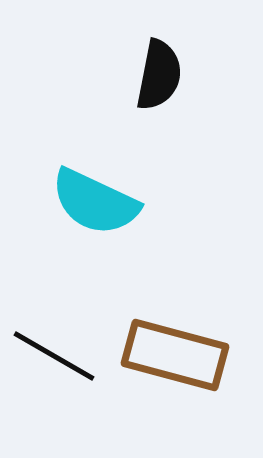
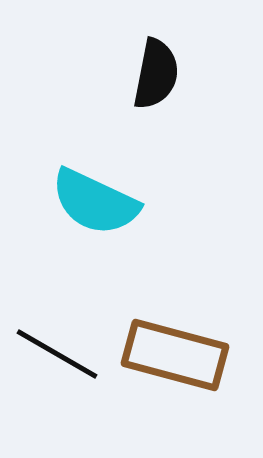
black semicircle: moved 3 px left, 1 px up
black line: moved 3 px right, 2 px up
